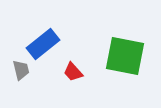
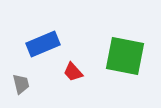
blue rectangle: rotated 16 degrees clockwise
gray trapezoid: moved 14 px down
